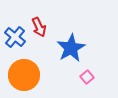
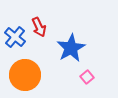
orange circle: moved 1 px right
